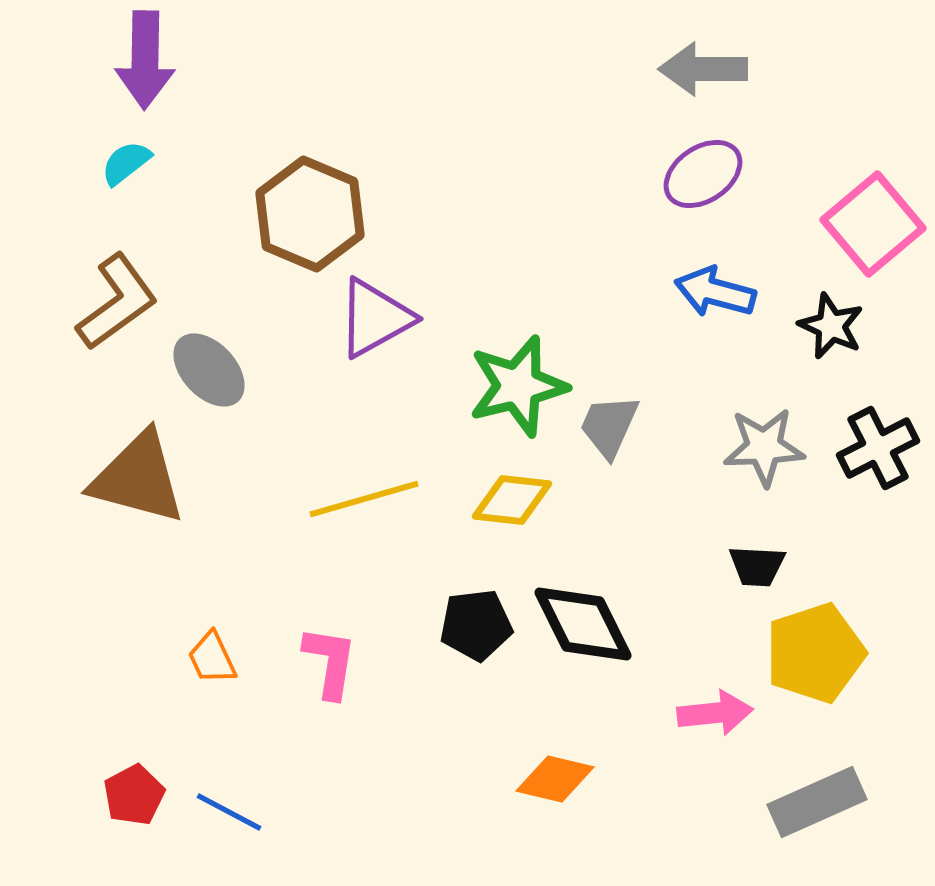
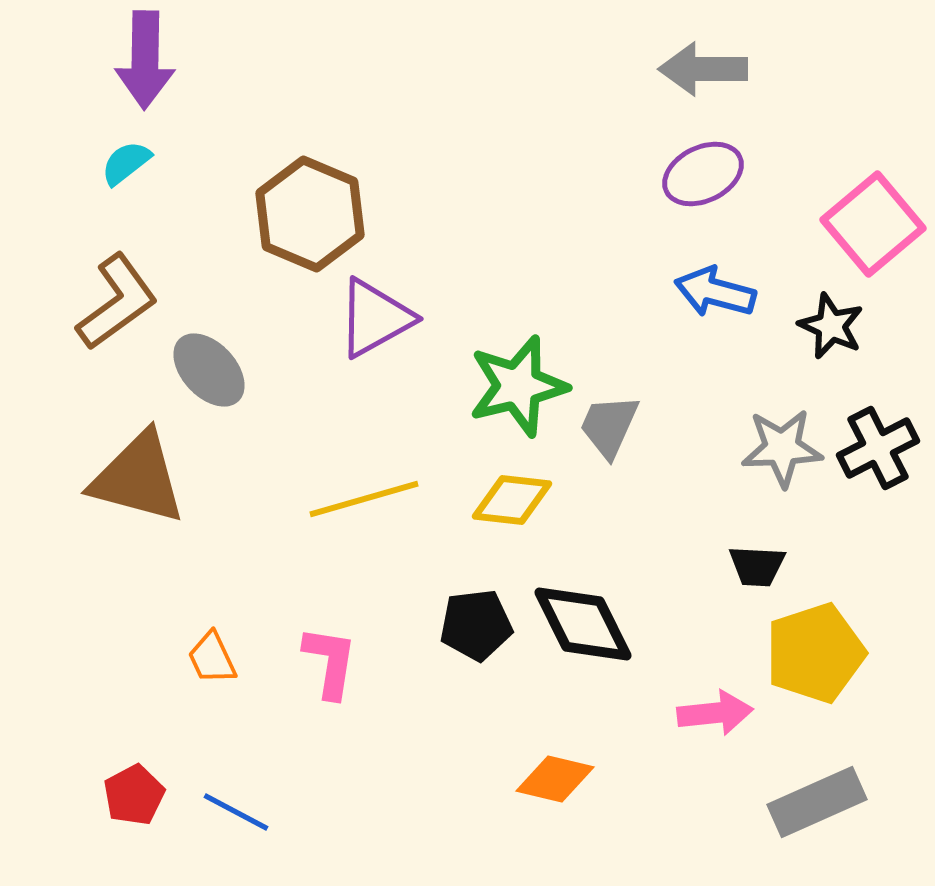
purple ellipse: rotated 8 degrees clockwise
gray star: moved 18 px right, 1 px down
blue line: moved 7 px right
